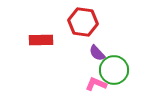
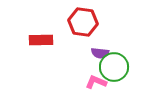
purple semicircle: moved 3 px right; rotated 42 degrees counterclockwise
green circle: moved 3 px up
pink L-shape: moved 2 px up
